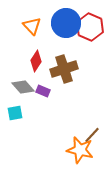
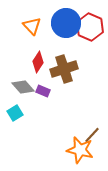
red diamond: moved 2 px right, 1 px down
cyan square: rotated 21 degrees counterclockwise
